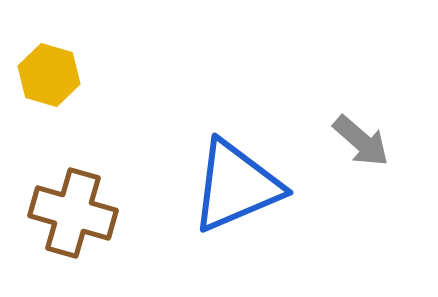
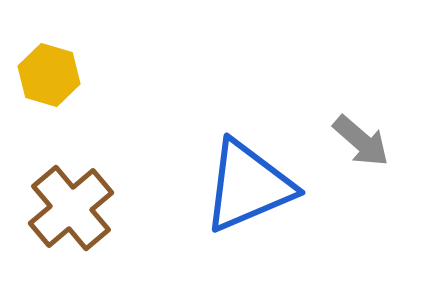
blue triangle: moved 12 px right
brown cross: moved 2 px left, 5 px up; rotated 34 degrees clockwise
